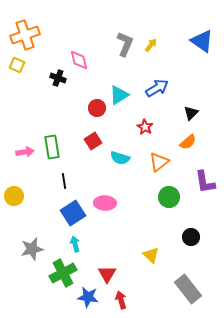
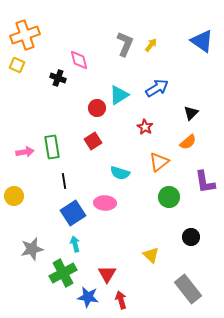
cyan semicircle: moved 15 px down
